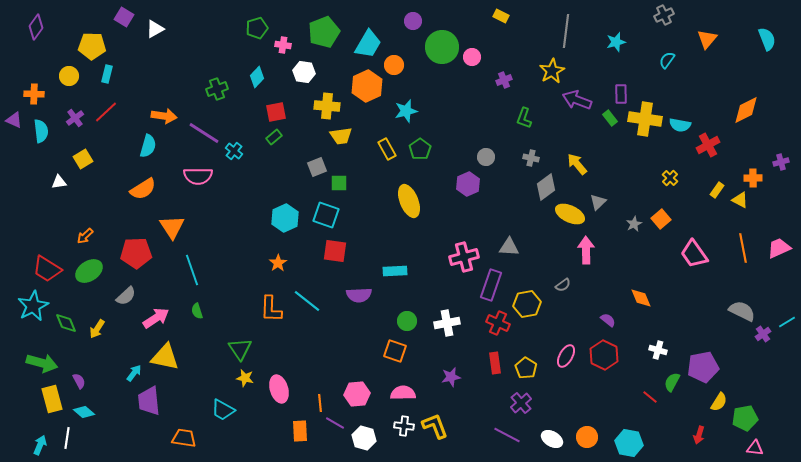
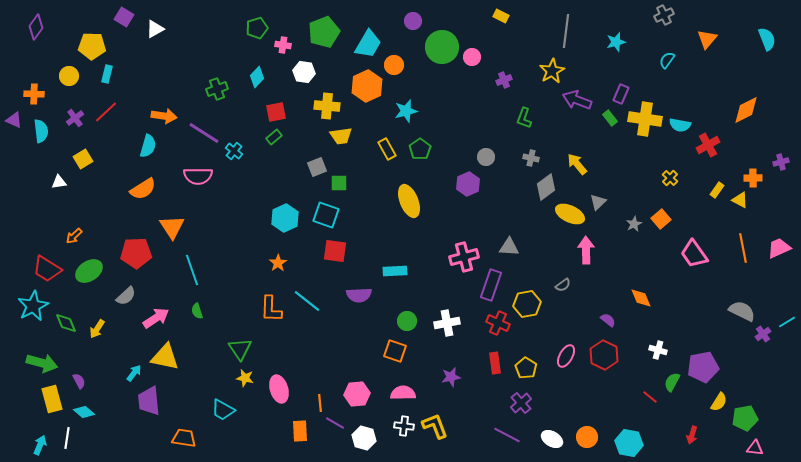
purple rectangle at (621, 94): rotated 24 degrees clockwise
orange arrow at (85, 236): moved 11 px left
red arrow at (699, 435): moved 7 px left
